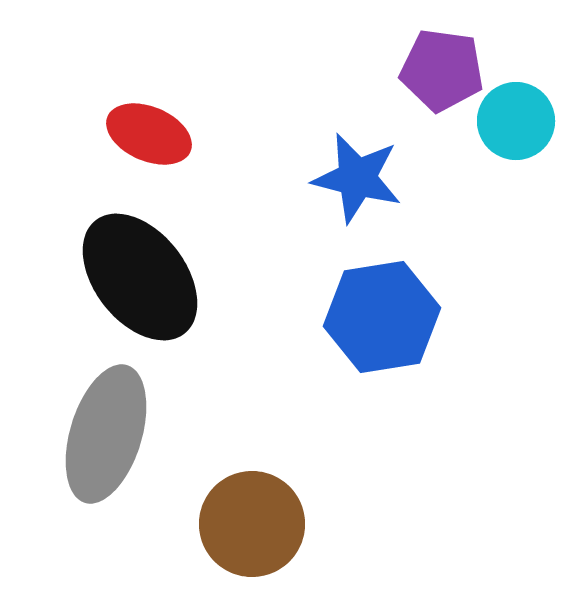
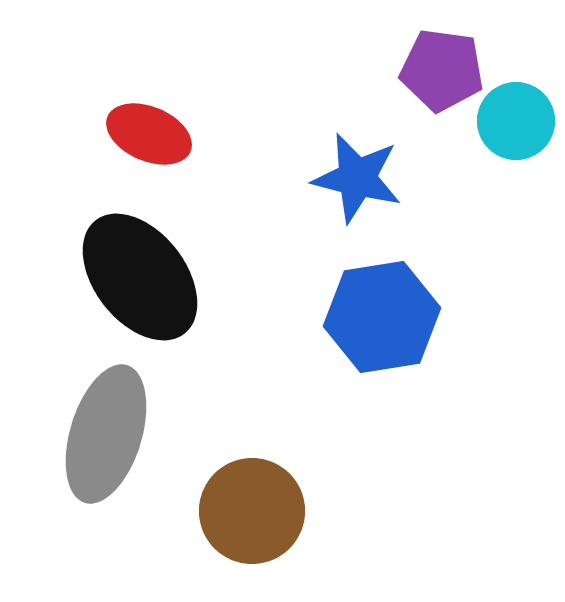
brown circle: moved 13 px up
